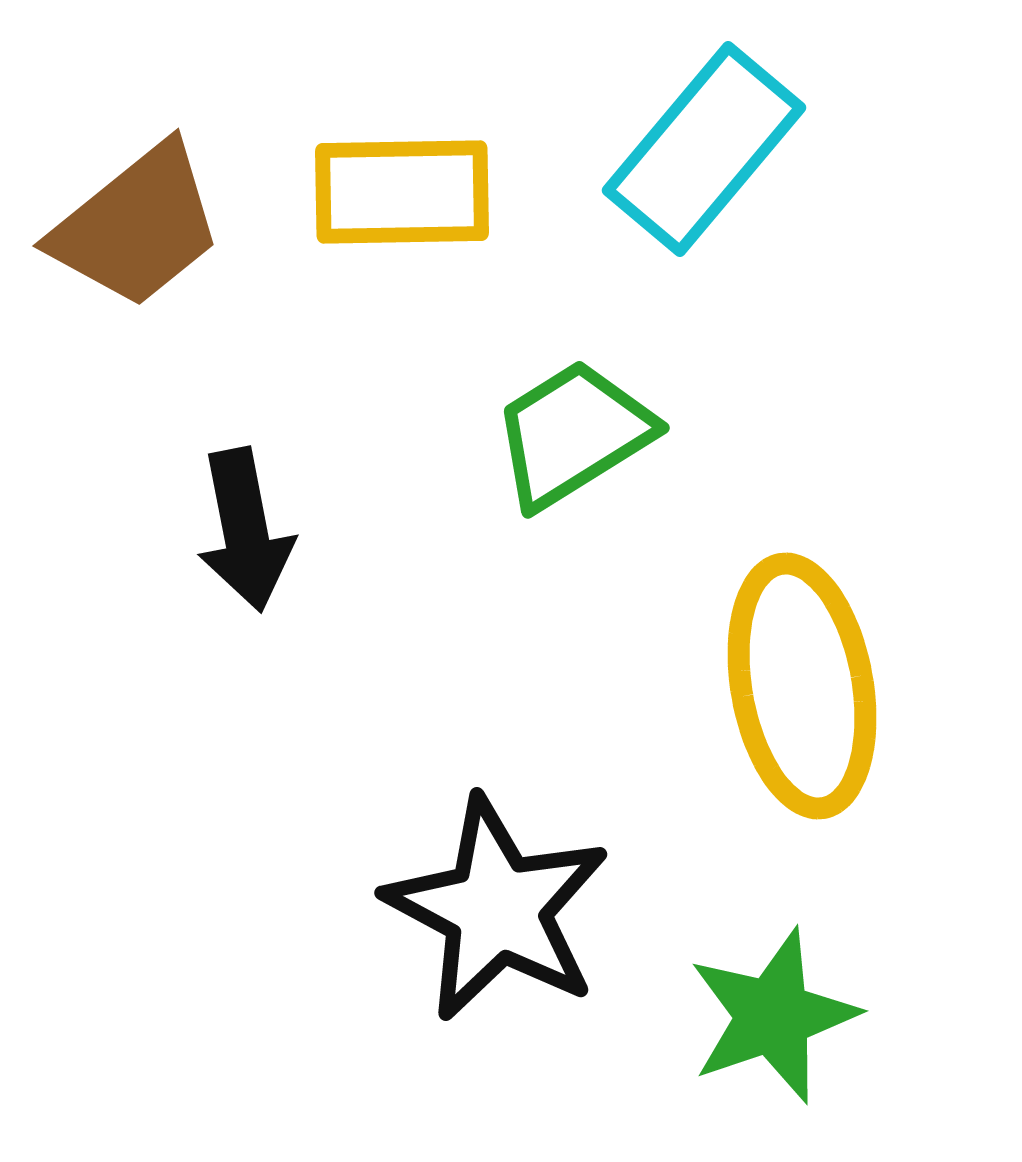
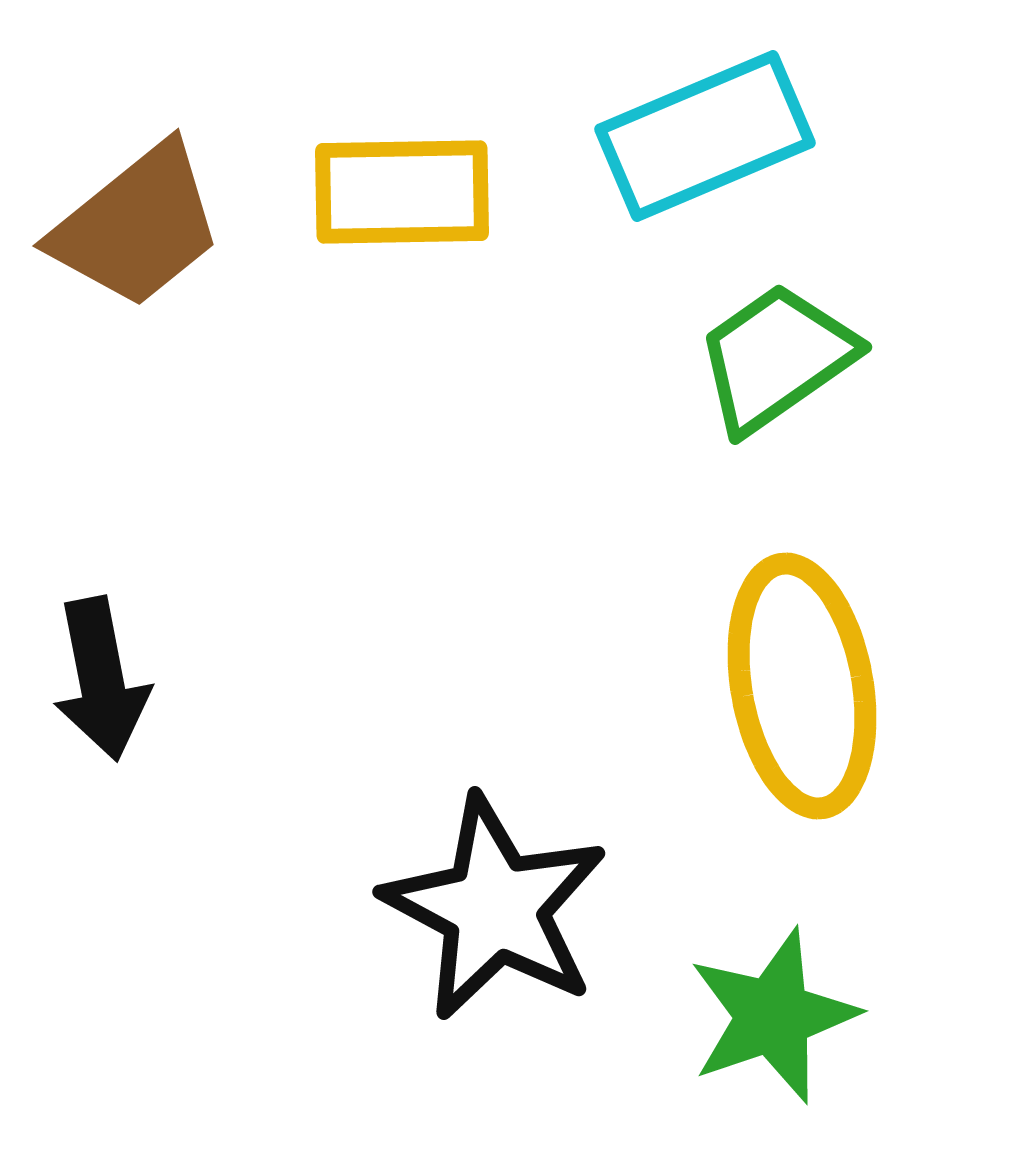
cyan rectangle: moved 1 px right, 13 px up; rotated 27 degrees clockwise
green trapezoid: moved 203 px right, 76 px up; rotated 3 degrees counterclockwise
black arrow: moved 144 px left, 149 px down
black star: moved 2 px left, 1 px up
